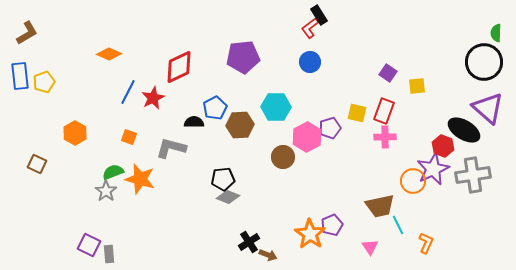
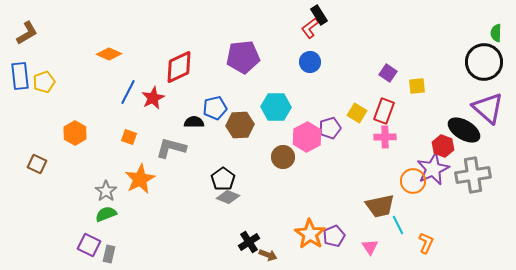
blue pentagon at (215, 108): rotated 15 degrees clockwise
yellow square at (357, 113): rotated 18 degrees clockwise
green semicircle at (113, 172): moved 7 px left, 42 px down
orange star at (140, 179): rotated 28 degrees clockwise
black pentagon at (223, 179): rotated 30 degrees counterclockwise
purple pentagon at (332, 225): moved 2 px right, 11 px down
gray rectangle at (109, 254): rotated 18 degrees clockwise
